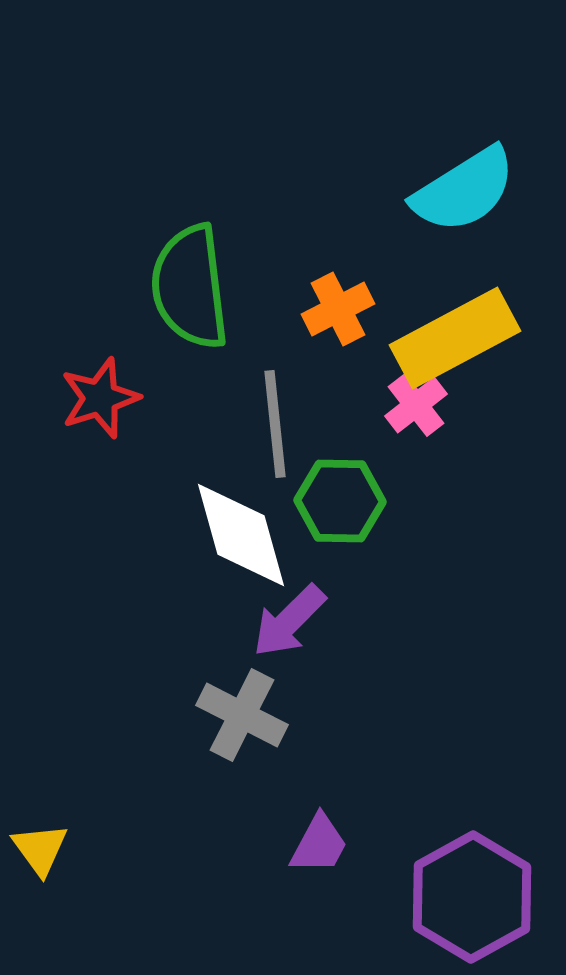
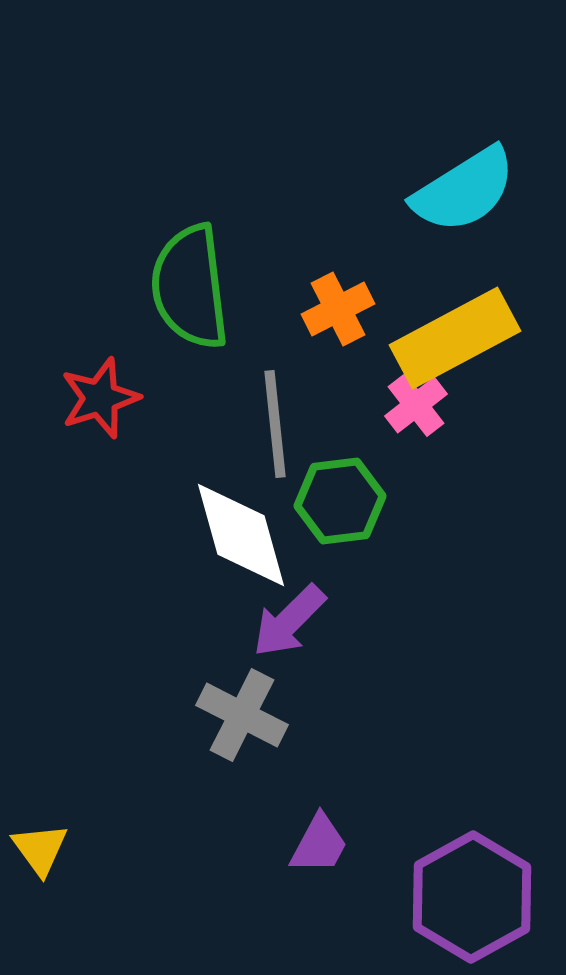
green hexagon: rotated 8 degrees counterclockwise
